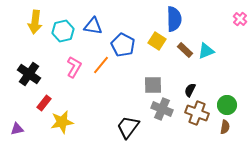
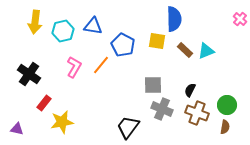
yellow square: rotated 24 degrees counterclockwise
purple triangle: rotated 24 degrees clockwise
